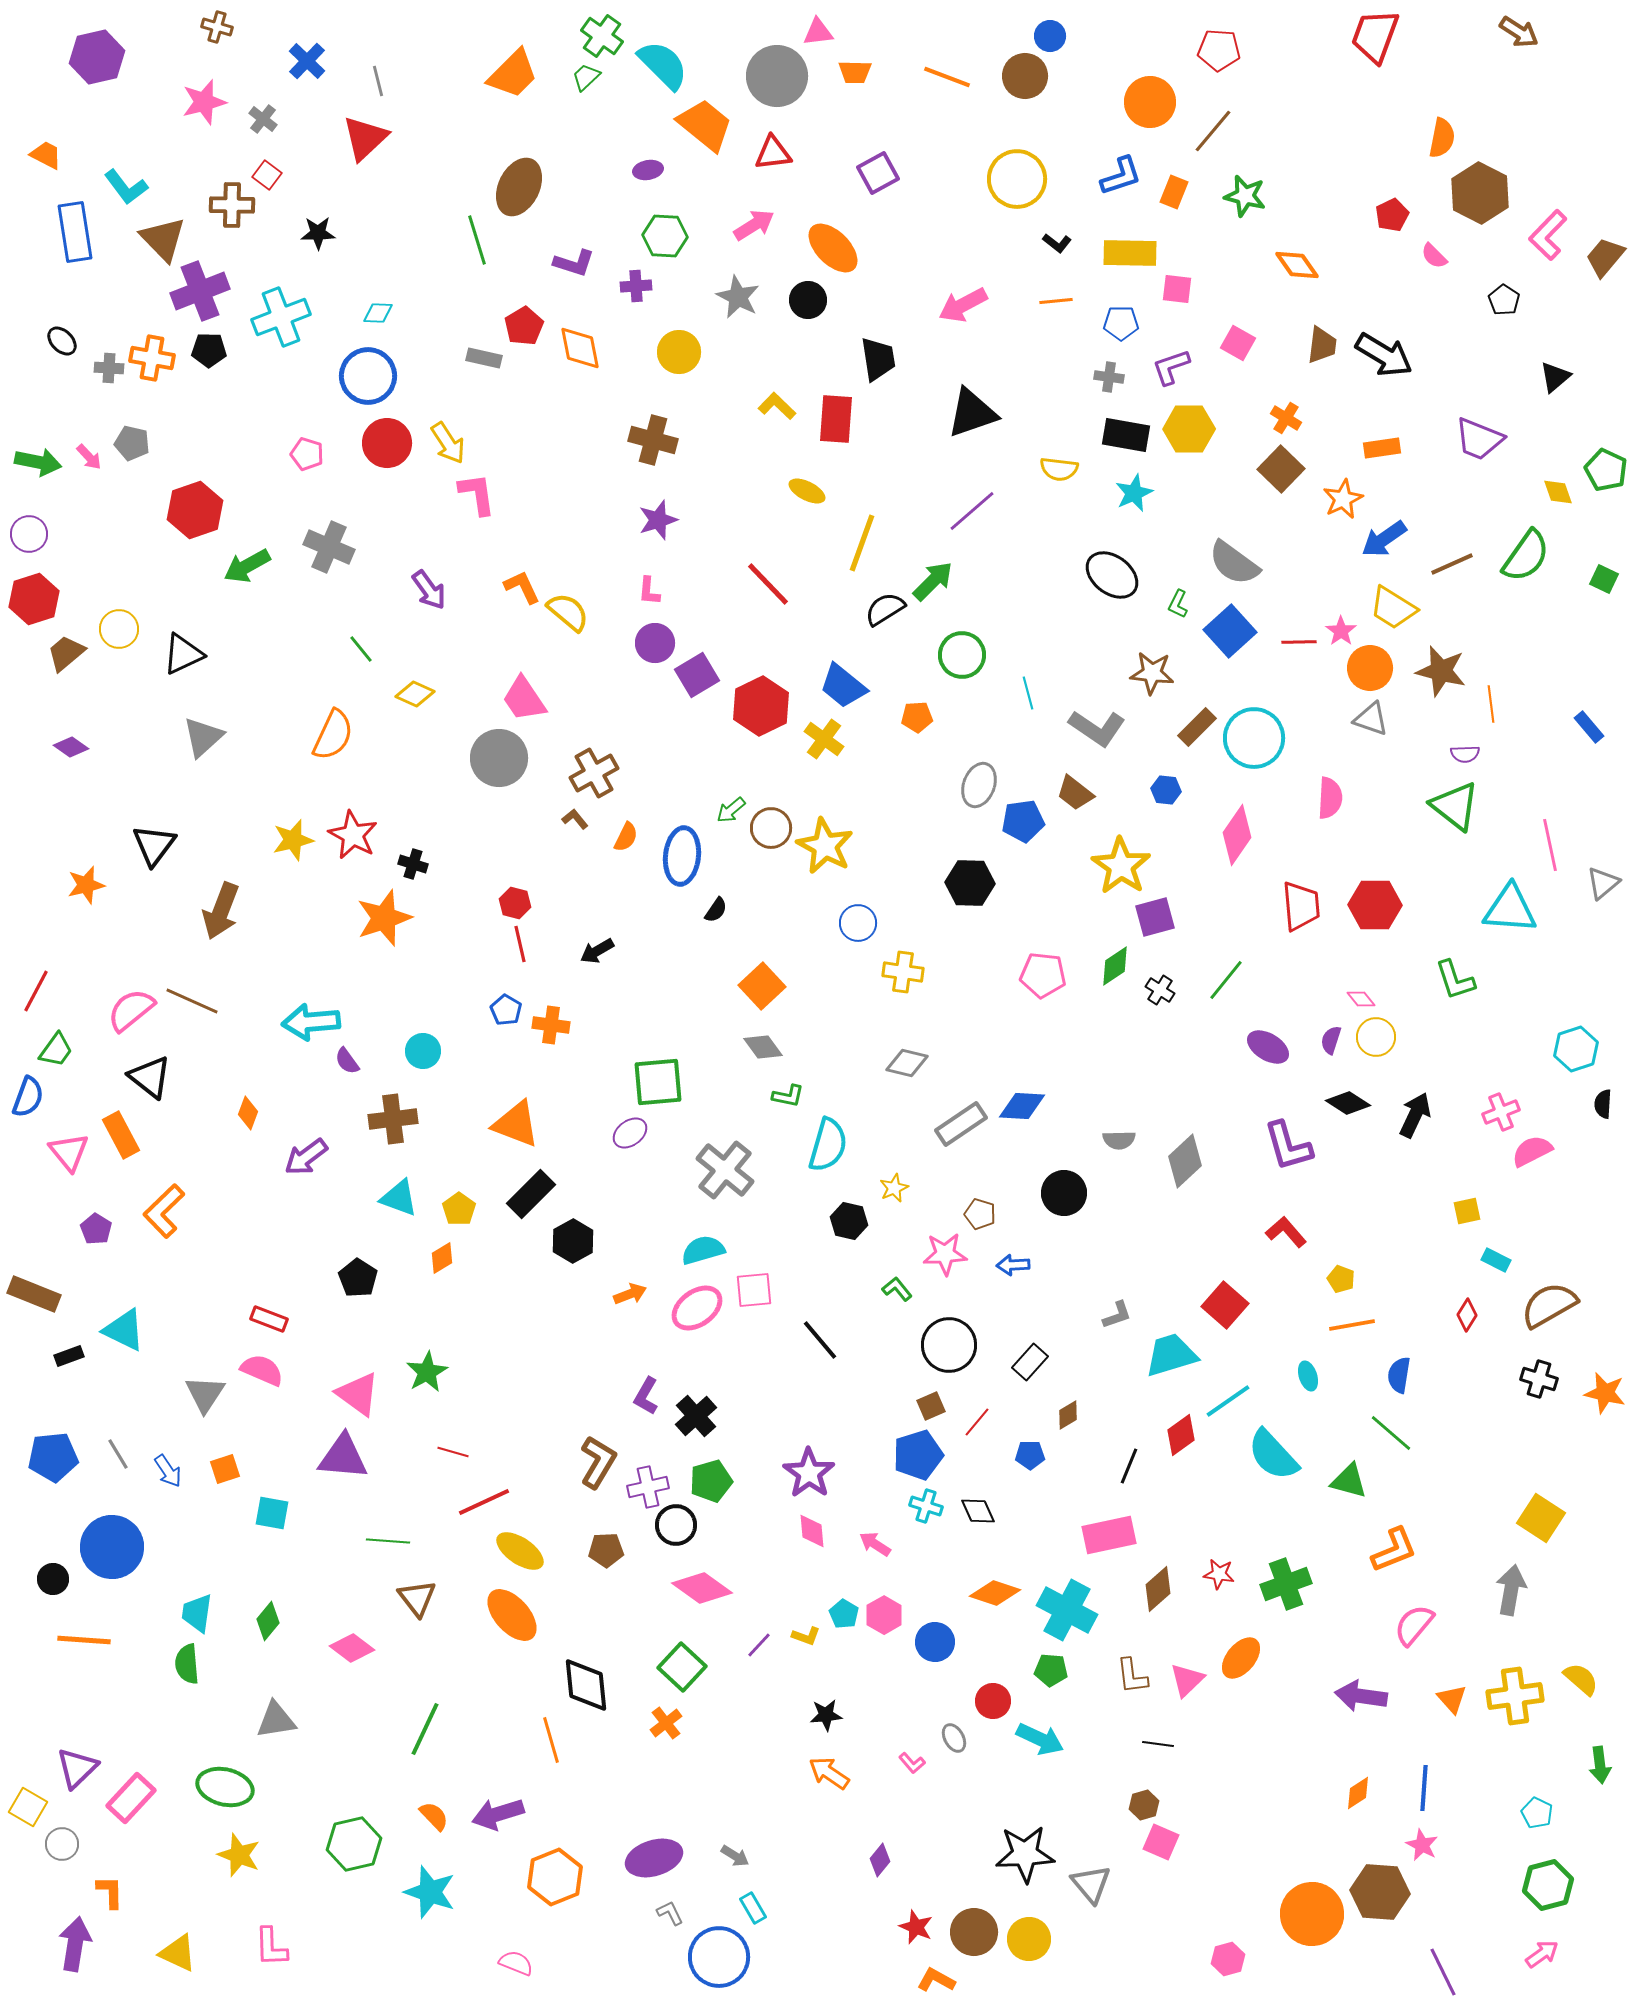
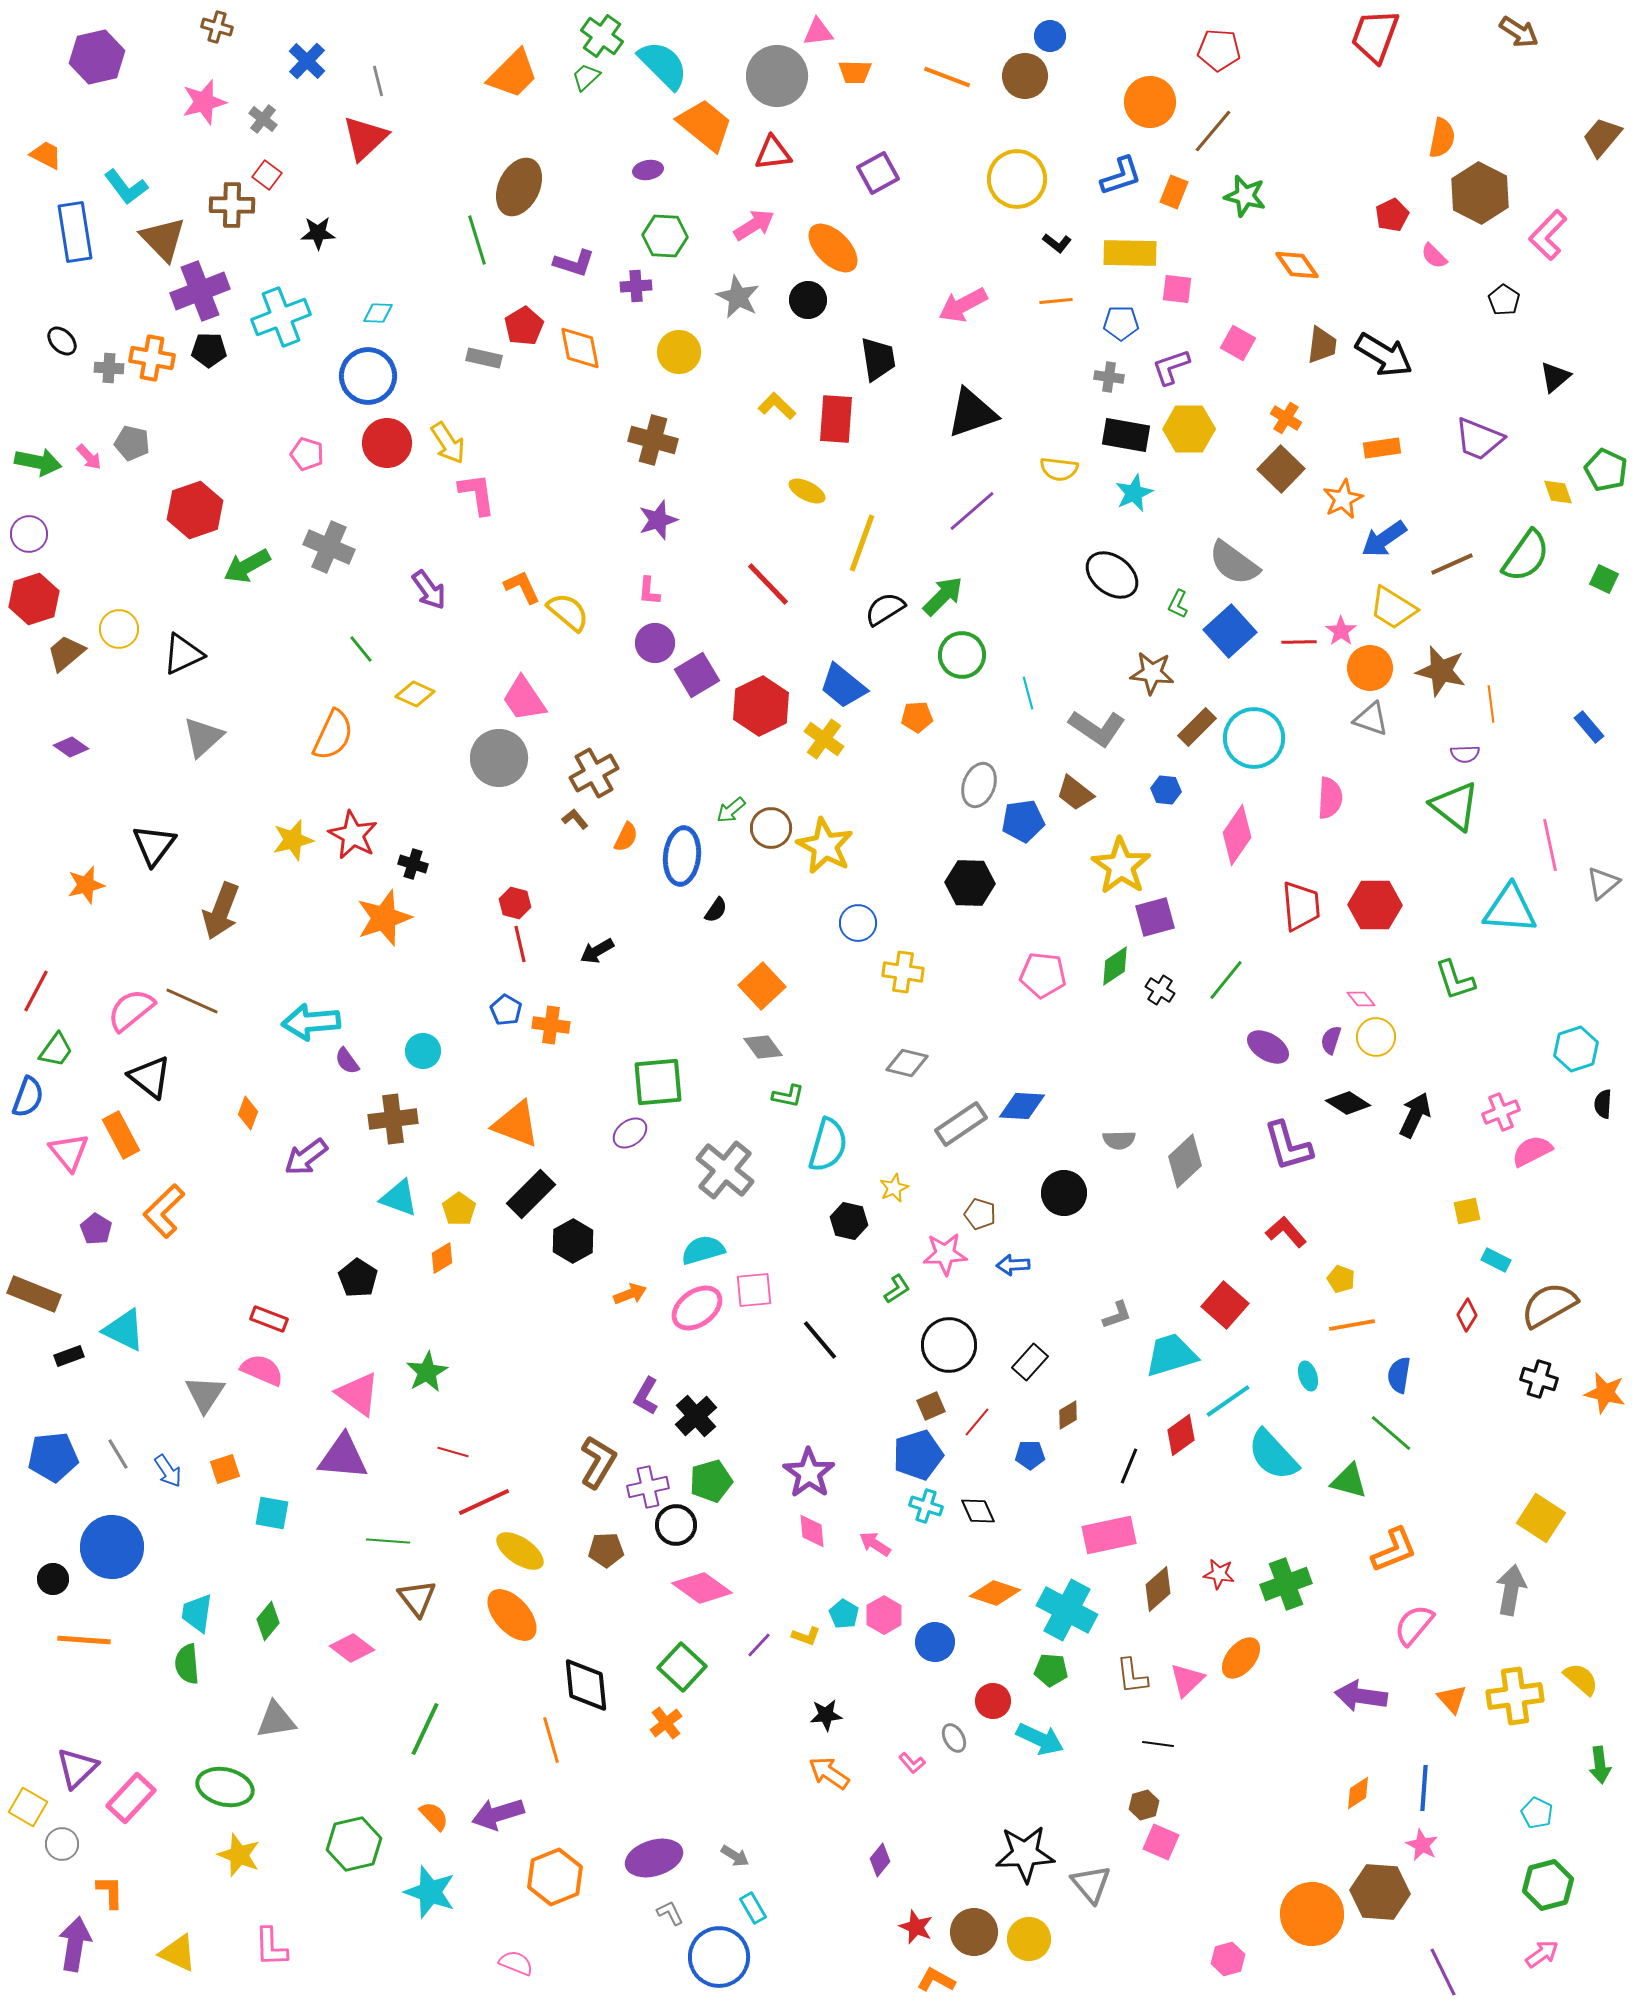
brown trapezoid at (1605, 257): moved 3 px left, 120 px up
green arrow at (933, 581): moved 10 px right, 15 px down
green L-shape at (897, 1289): rotated 96 degrees clockwise
